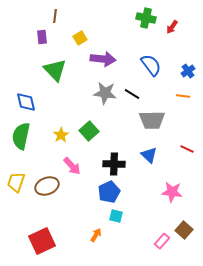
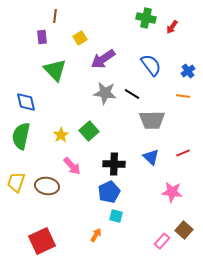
purple arrow: rotated 140 degrees clockwise
red line: moved 4 px left, 4 px down; rotated 48 degrees counterclockwise
blue triangle: moved 2 px right, 2 px down
brown ellipse: rotated 30 degrees clockwise
